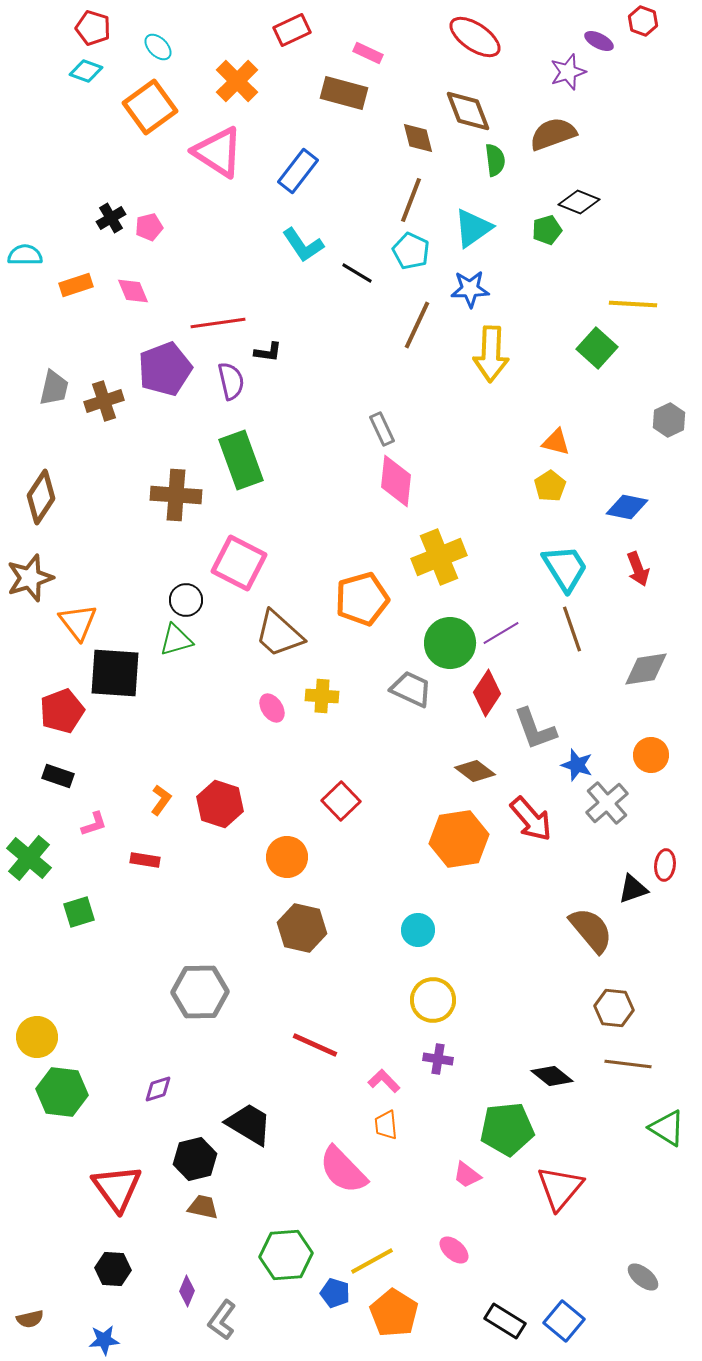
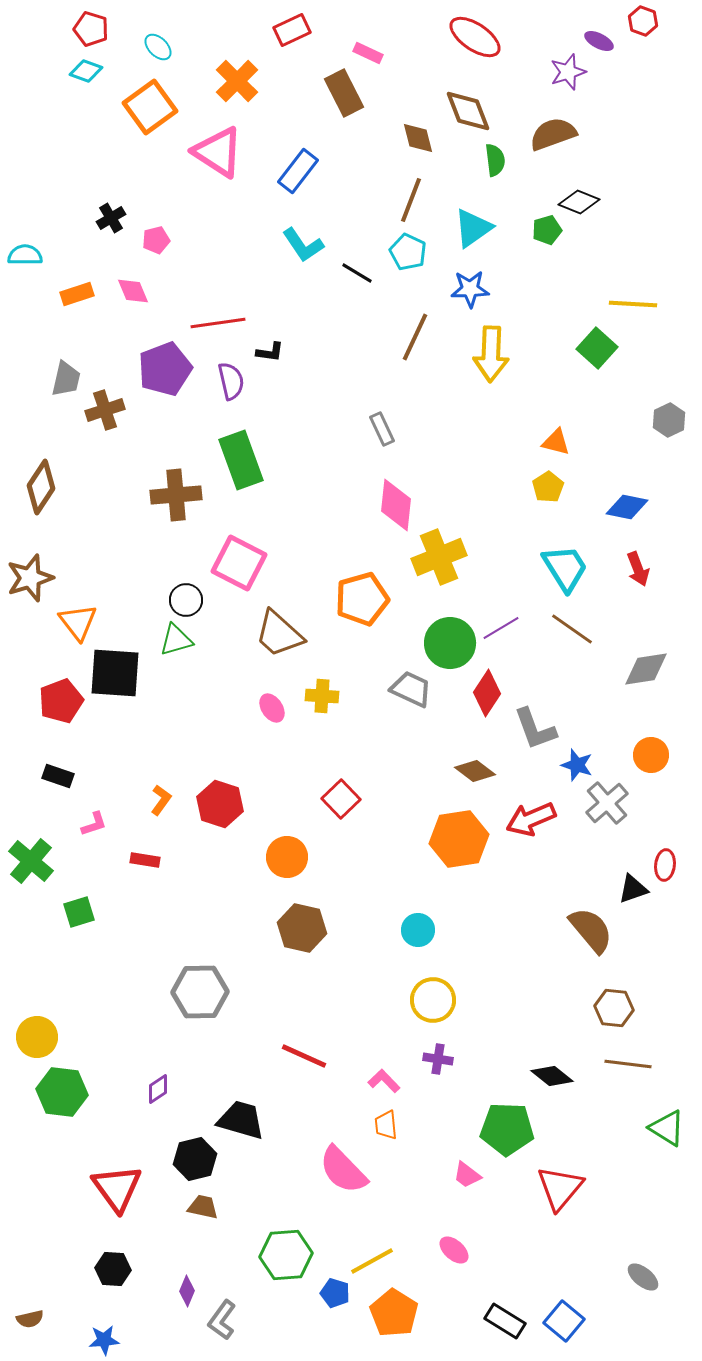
red pentagon at (93, 28): moved 2 px left, 1 px down
brown rectangle at (344, 93): rotated 48 degrees clockwise
pink pentagon at (149, 227): moved 7 px right, 13 px down
cyan pentagon at (411, 251): moved 3 px left, 1 px down
orange rectangle at (76, 285): moved 1 px right, 9 px down
brown line at (417, 325): moved 2 px left, 12 px down
black L-shape at (268, 352): moved 2 px right
gray trapezoid at (54, 388): moved 12 px right, 9 px up
brown cross at (104, 401): moved 1 px right, 9 px down
pink diamond at (396, 481): moved 24 px down
yellow pentagon at (550, 486): moved 2 px left, 1 px down
brown cross at (176, 495): rotated 9 degrees counterclockwise
brown diamond at (41, 497): moved 10 px up
brown line at (572, 629): rotated 36 degrees counterclockwise
purple line at (501, 633): moved 5 px up
red pentagon at (62, 711): moved 1 px left, 10 px up
red square at (341, 801): moved 2 px up
red arrow at (531, 819): rotated 108 degrees clockwise
green cross at (29, 858): moved 2 px right, 3 px down
red line at (315, 1045): moved 11 px left, 11 px down
purple diamond at (158, 1089): rotated 16 degrees counterclockwise
black trapezoid at (249, 1124): moved 8 px left, 4 px up; rotated 15 degrees counterclockwise
green pentagon at (507, 1129): rotated 8 degrees clockwise
